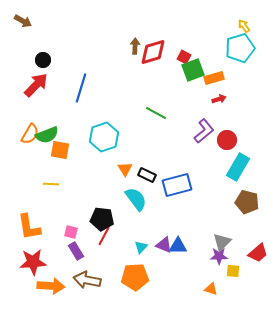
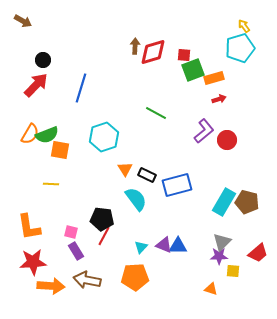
red square at (184, 57): moved 2 px up; rotated 24 degrees counterclockwise
cyan rectangle at (238, 167): moved 14 px left, 35 px down
